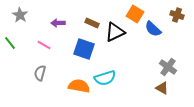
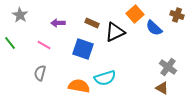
orange square: rotated 18 degrees clockwise
blue semicircle: moved 1 px right, 1 px up
blue square: moved 1 px left
